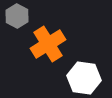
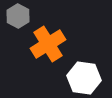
gray hexagon: moved 1 px right
